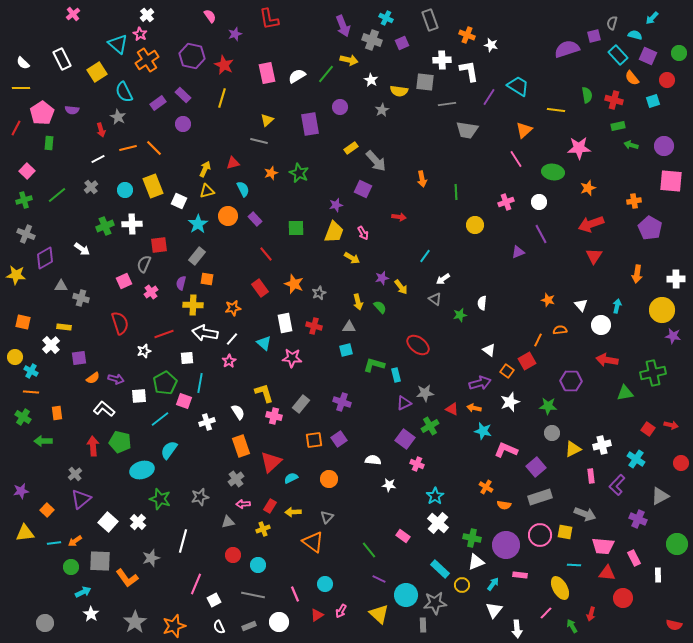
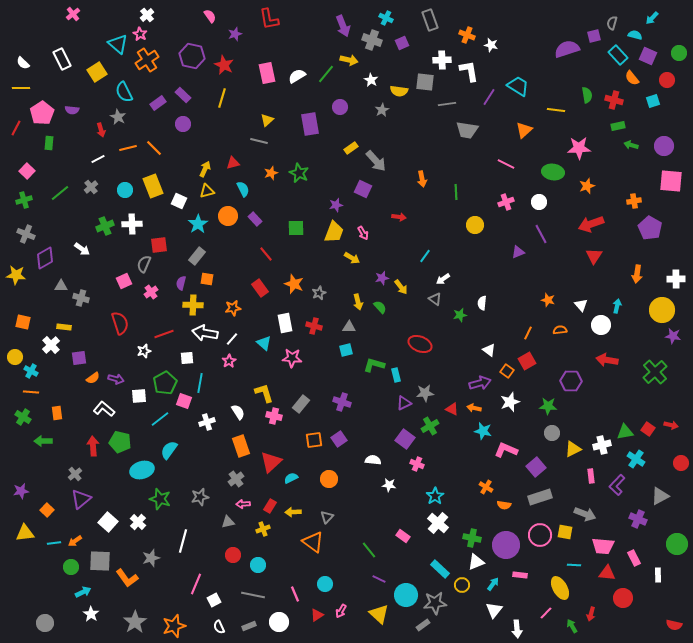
pink line at (516, 159): moved 10 px left, 5 px down; rotated 30 degrees counterclockwise
orange star at (588, 188): moved 1 px left, 2 px up
green line at (57, 195): moved 3 px right, 2 px up
orange line at (538, 340): moved 10 px left, 7 px up
red ellipse at (418, 345): moved 2 px right, 1 px up; rotated 15 degrees counterclockwise
green cross at (653, 373): moved 2 px right, 1 px up; rotated 30 degrees counterclockwise
green triangle at (625, 393): moved 39 px down
gray rectangle at (423, 625): rotated 56 degrees clockwise
